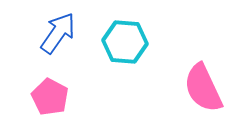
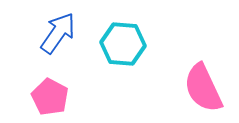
cyan hexagon: moved 2 px left, 2 px down
